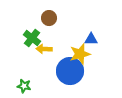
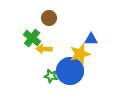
green star: moved 27 px right, 10 px up
